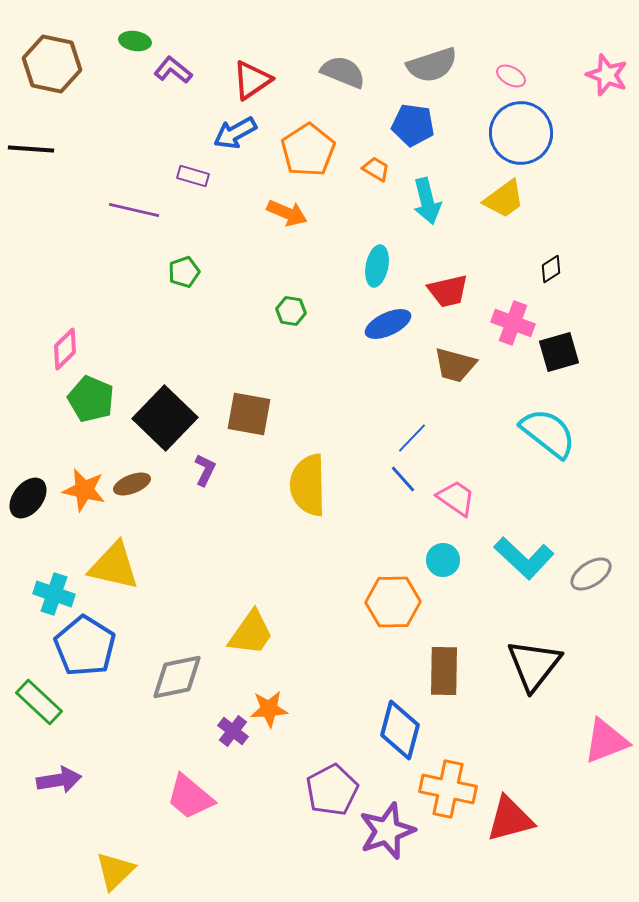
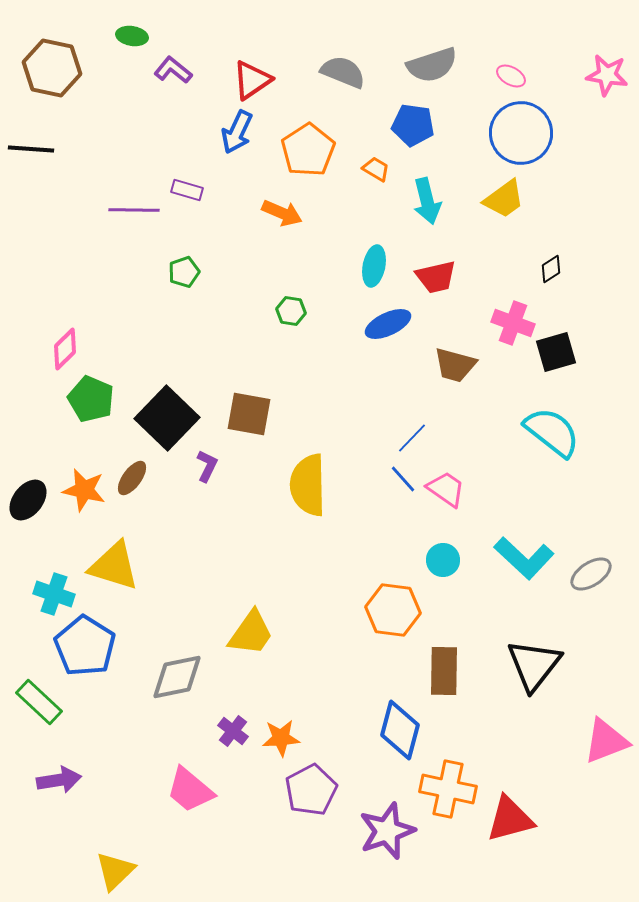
green ellipse at (135, 41): moved 3 px left, 5 px up
brown hexagon at (52, 64): moved 4 px down
pink star at (607, 75): rotated 12 degrees counterclockwise
blue arrow at (235, 133): moved 2 px right, 1 px up; rotated 36 degrees counterclockwise
purple rectangle at (193, 176): moved 6 px left, 14 px down
purple line at (134, 210): rotated 12 degrees counterclockwise
orange arrow at (287, 213): moved 5 px left
cyan ellipse at (377, 266): moved 3 px left
red trapezoid at (448, 291): moved 12 px left, 14 px up
black square at (559, 352): moved 3 px left
black square at (165, 418): moved 2 px right
cyan semicircle at (548, 433): moved 4 px right, 1 px up
purple L-shape at (205, 470): moved 2 px right, 4 px up
brown ellipse at (132, 484): moved 6 px up; rotated 33 degrees counterclockwise
black ellipse at (28, 498): moved 2 px down
pink trapezoid at (456, 498): moved 10 px left, 9 px up
yellow triangle at (114, 566): rotated 4 degrees clockwise
orange hexagon at (393, 602): moved 8 px down; rotated 8 degrees clockwise
orange star at (269, 709): moved 12 px right, 29 px down
purple pentagon at (332, 790): moved 21 px left
pink trapezoid at (190, 797): moved 7 px up
